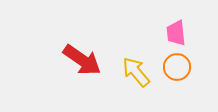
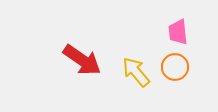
pink trapezoid: moved 2 px right, 1 px up
orange circle: moved 2 px left
